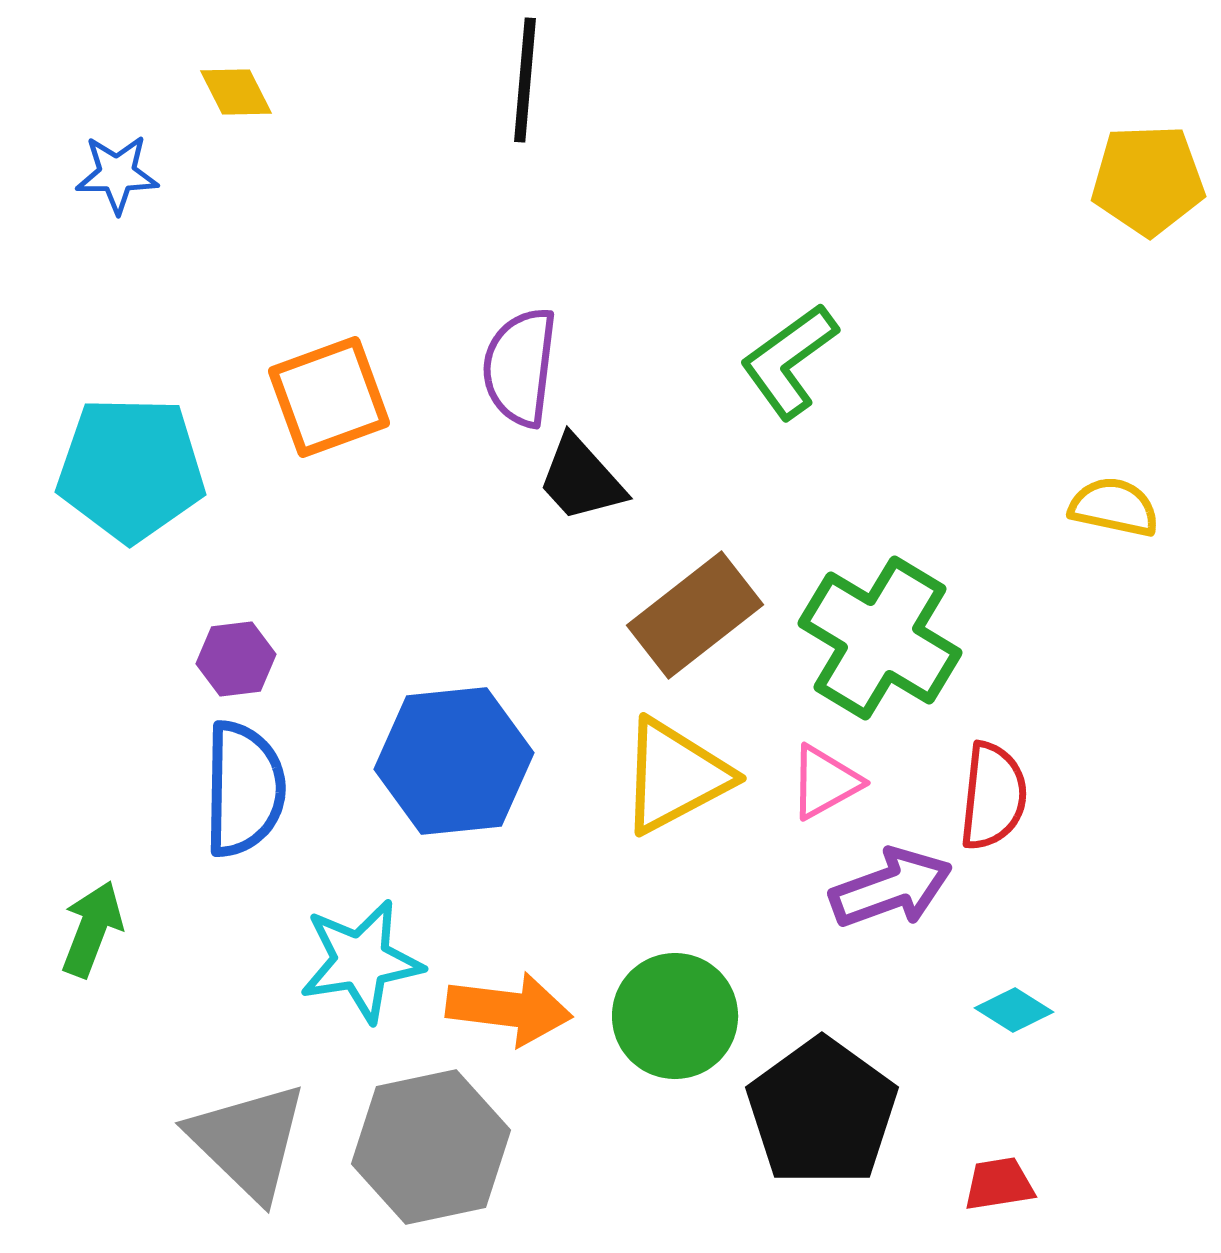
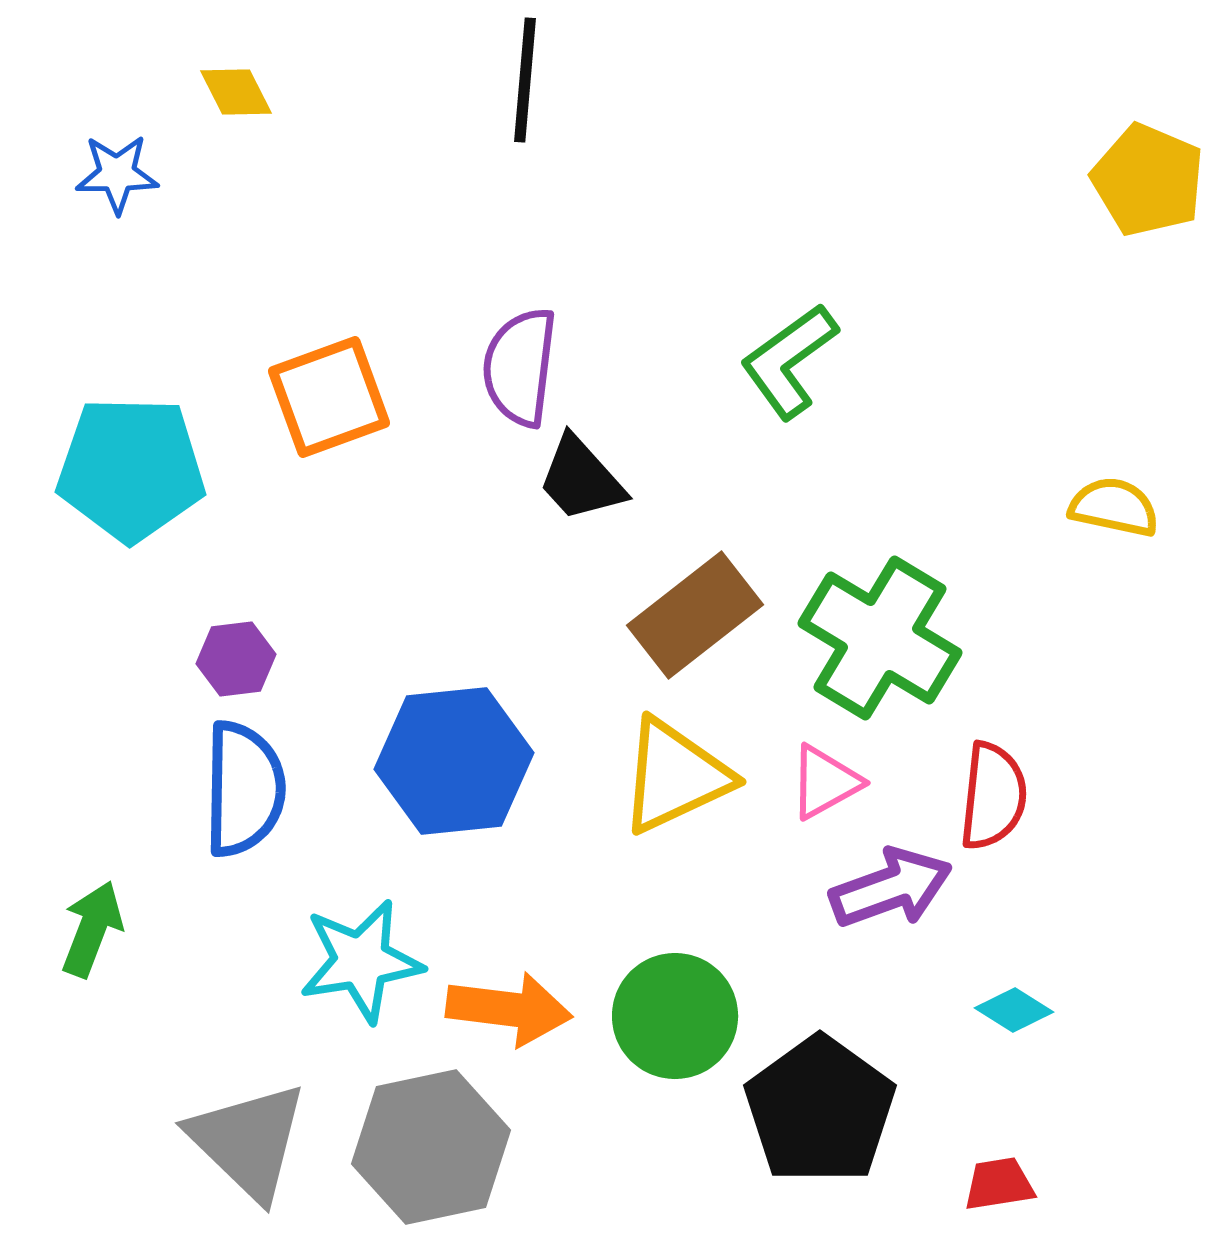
yellow pentagon: rotated 25 degrees clockwise
yellow triangle: rotated 3 degrees clockwise
black pentagon: moved 2 px left, 2 px up
